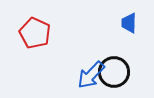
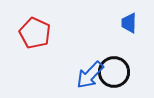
blue arrow: moved 1 px left
